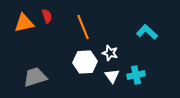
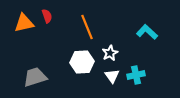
orange line: moved 4 px right
white star: rotated 28 degrees clockwise
white hexagon: moved 3 px left
